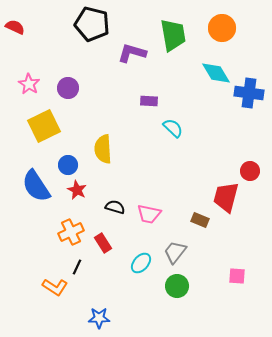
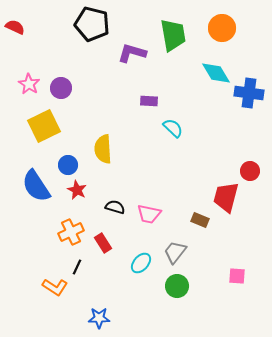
purple circle: moved 7 px left
